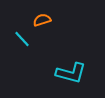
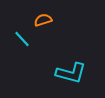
orange semicircle: moved 1 px right
